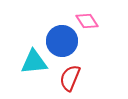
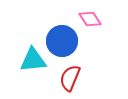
pink diamond: moved 3 px right, 2 px up
cyan triangle: moved 1 px left, 2 px up
